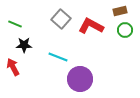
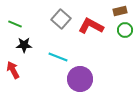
red arrow: moved 3 px down
